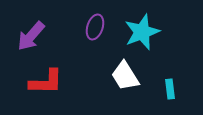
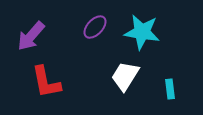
purple ellipse: rotated 25 degrees clockwise
cyan star: rotated 30 degrees clockwise
white trapezoid: rotated 64 degrees clockwise
red L-shape: rotated 78 degrees clockwise
